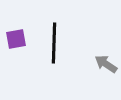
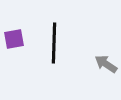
purple square: moved 2 px left
